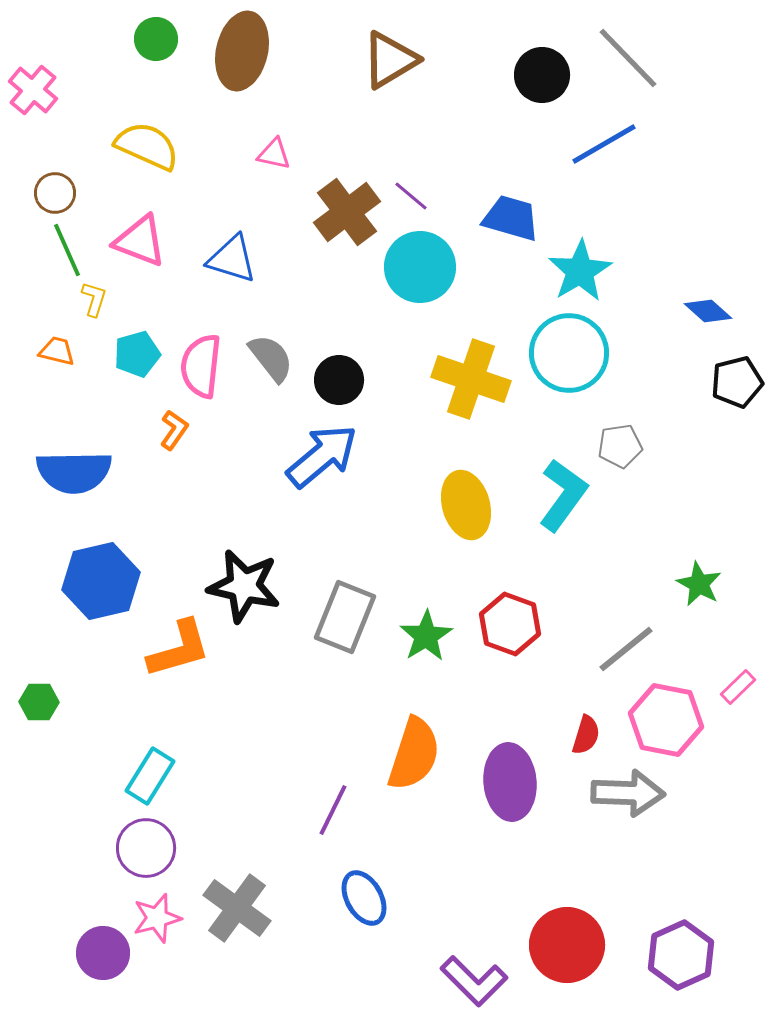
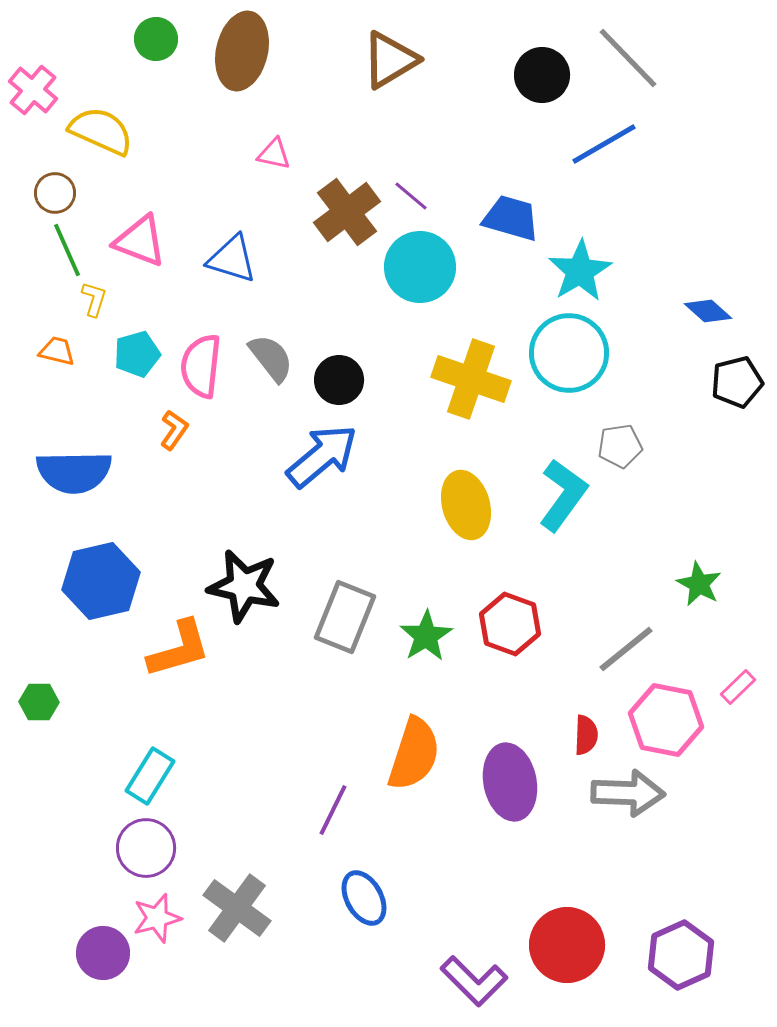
yellow semicircle at (147, 146): moved 46 px left, 15 px up
red semicircle at (586, 735): rotated 15 degrees counterclockwise
purple ellipse at (510, 782): rotated 6 degrees counterclockwise
